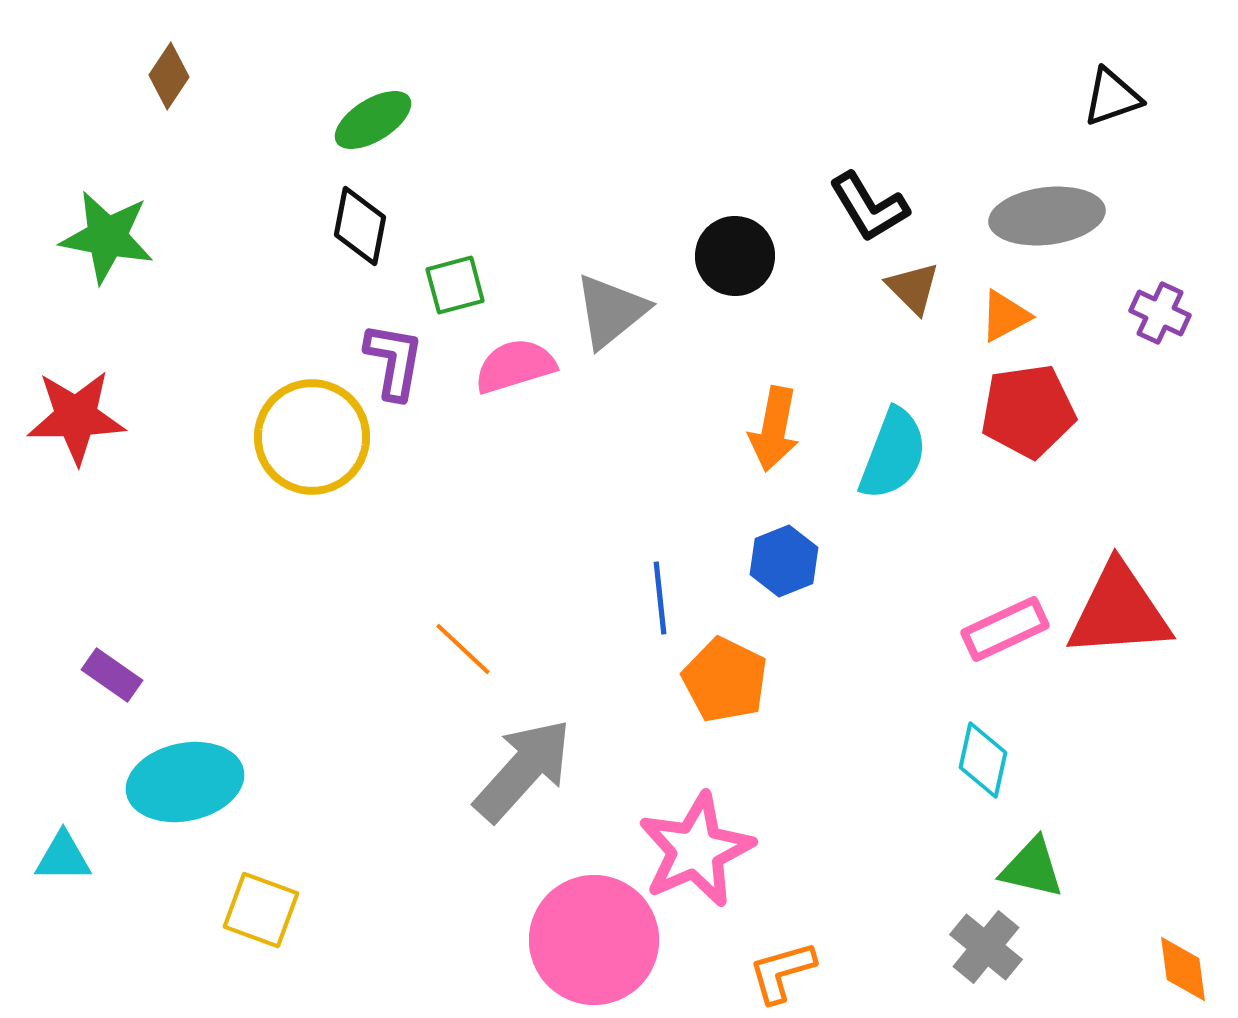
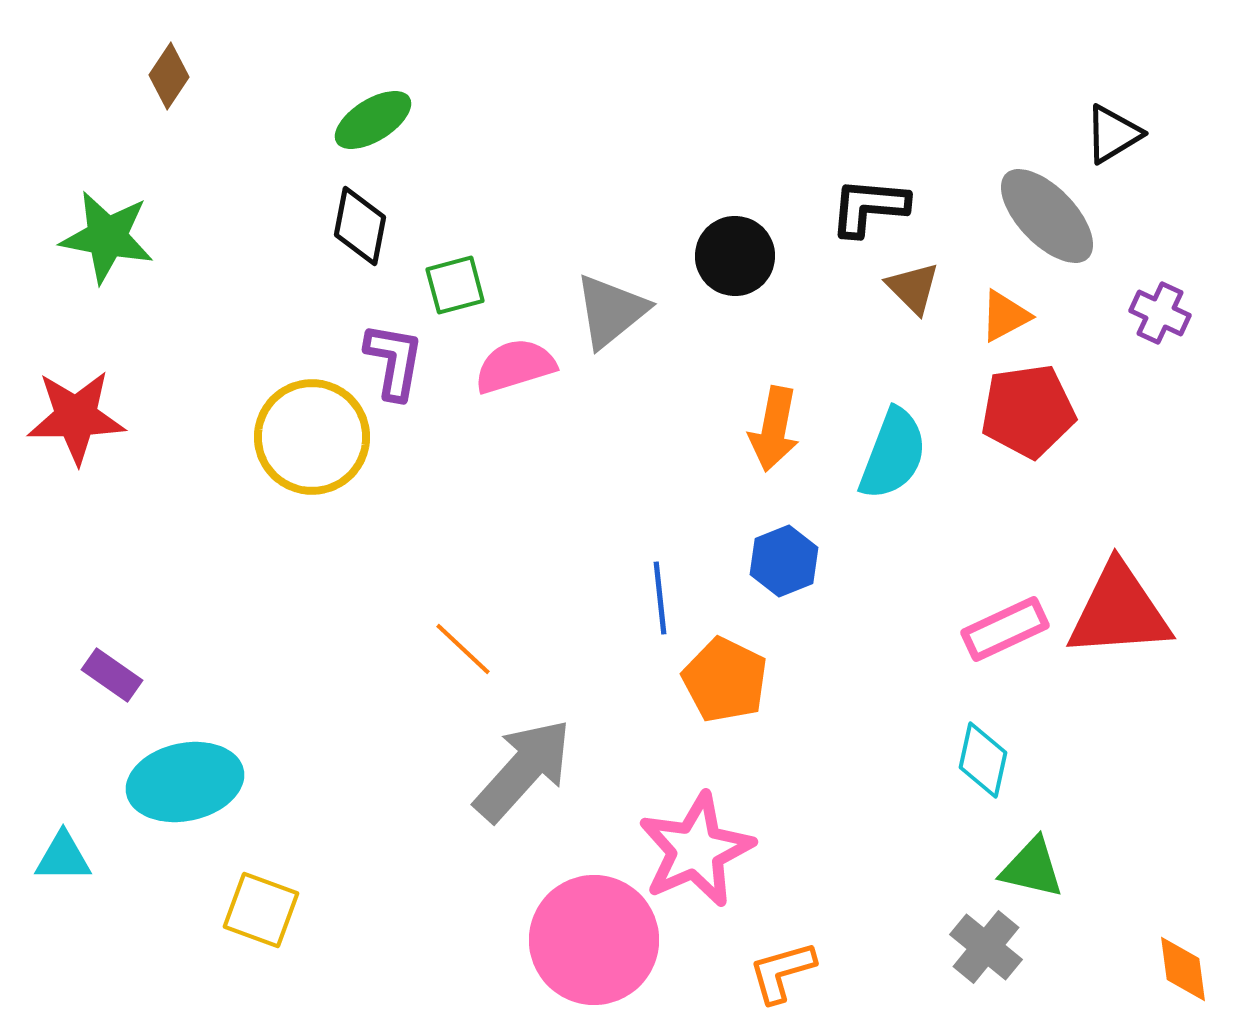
black triangle: moved 1 px right, 37 px down; rotated 12 degrees counterclockwise
black L-shape: rotated 126 degrees clockwise
gray ellipse: rotated 53 degrees clockwise
